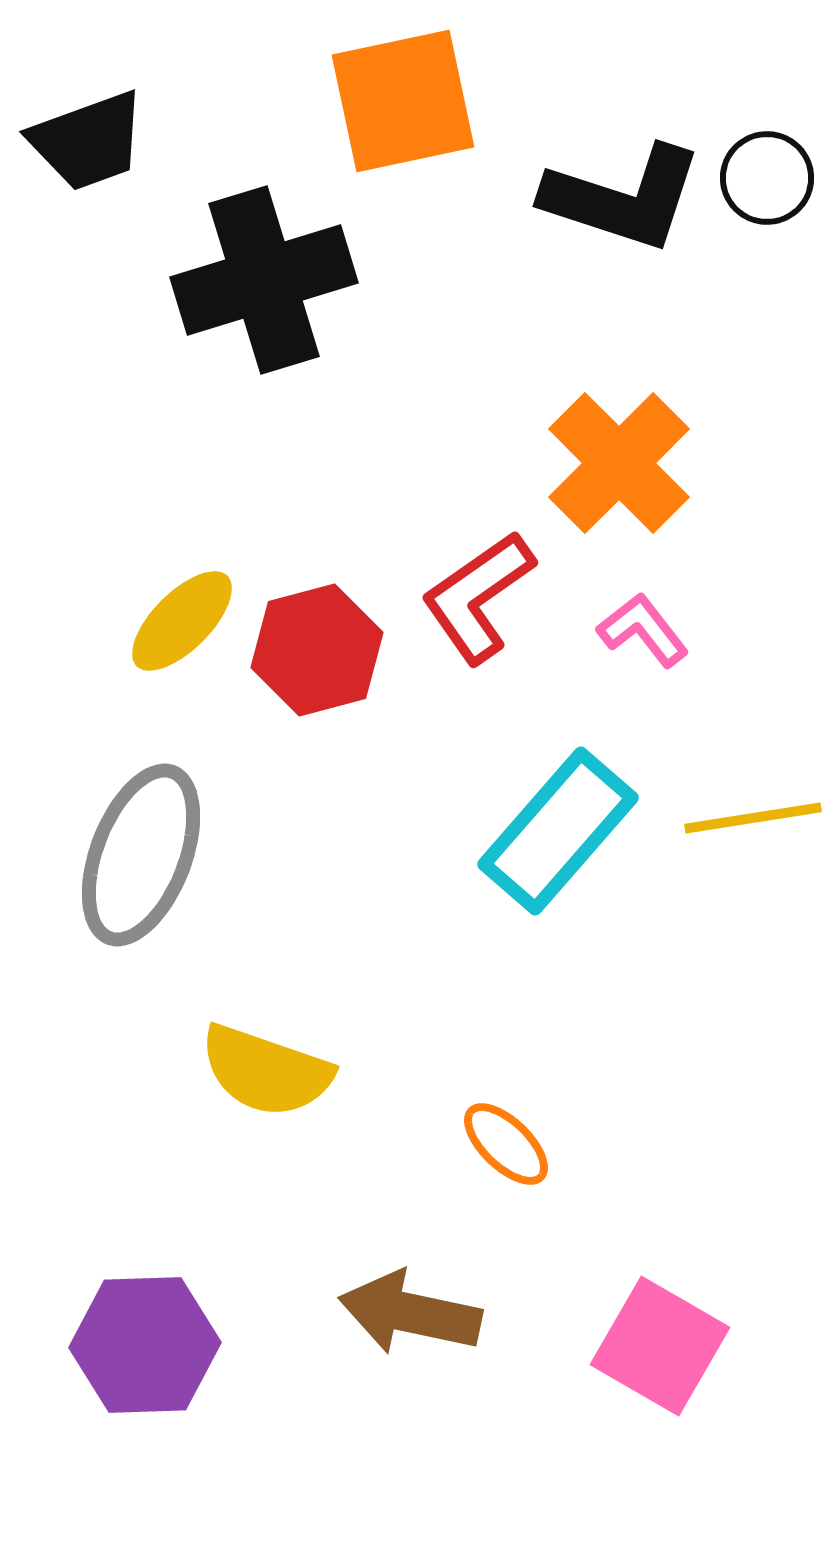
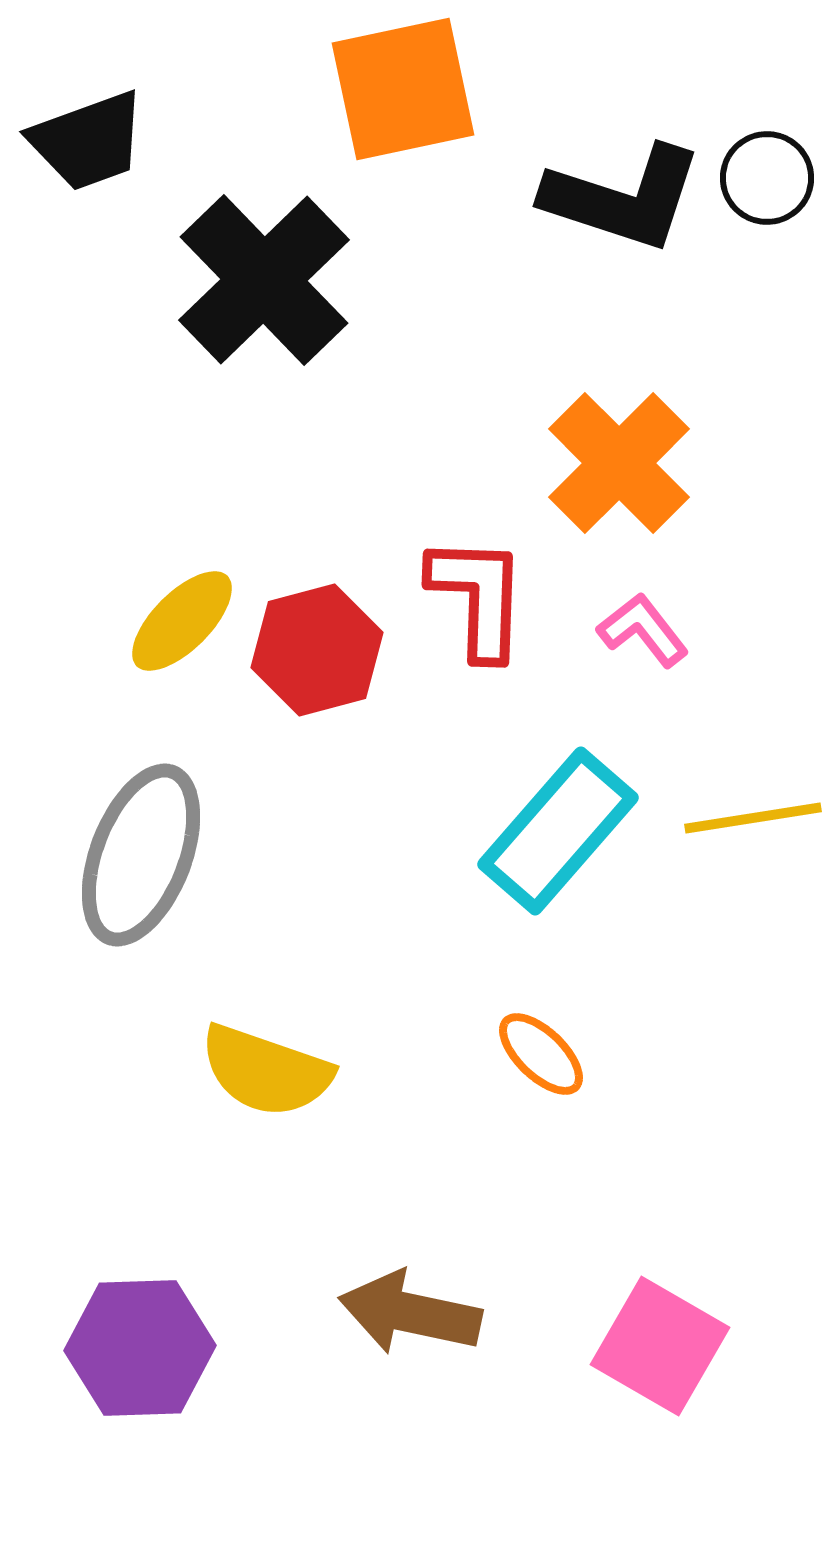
orange square: moved 12 px up
black cross: rotated 27 degrees counterclockwise
red L-shape: rotated 127 degrees clockwise
orange ellipse: moved 35 px right, 90 px up
purple hexagon: moved 5 px left, 3 px down
